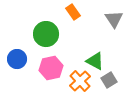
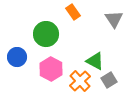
blue circle: moved 2 px up
pink hexagon: moved 1 px down; rotated 20 degrees counterclockwise
